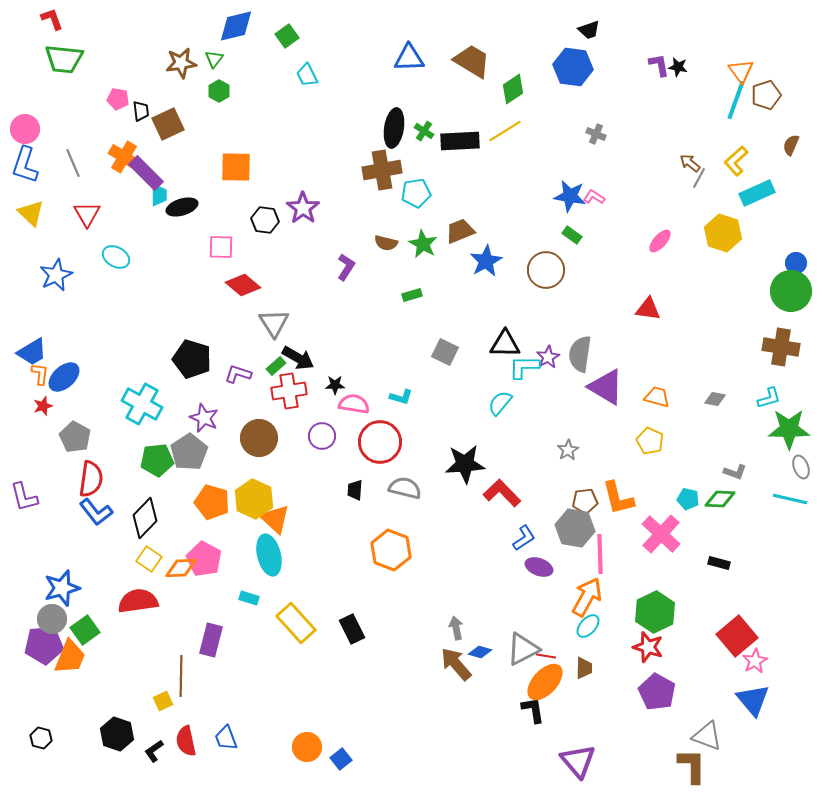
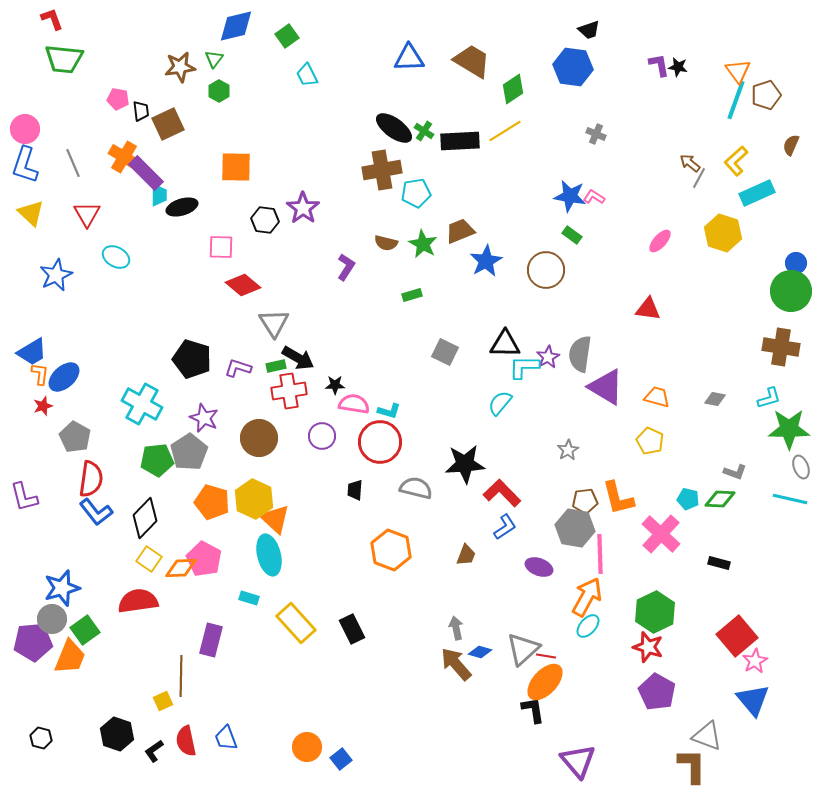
brown star at (181, 63): moved 1 px left, 4 px down
orange triangle at (741, 71): moved 3 px left
black ellipse at (394, 128): rotated 63 degrees counterclockwise
green rectangle at (276, 366): rotated 30 degrees clockwise
purple L-shape at (238, 374): moved 6 px up
cyan L-shape at (401, 397): moved 12 px left, 14 px down
gray semicircle at (405, 488): moved 11 px right
blue L-shape at (524, 538): moved 19 px left, 11 px up
purple pentagon at (44, 645): moved 11 px left, 3 px up
gray triangle at (523, 649): rotated 15 degrees counterclockwise
brown trapezoid at (584, 668): moved 118 px left, 113 px up; rotated 20 degrees clockwise
